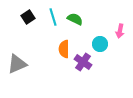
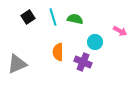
green semicircle: rotated 14 degrees counterclockwise
pink arrow: rotated 72 degrees counterclockwise
cyan circle: moved 5 px left, 2 px up
orange semicircle: moved 6 px left, 3 px down
purple cross: rotated 12 degrees counterclockwise
